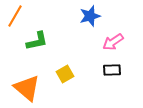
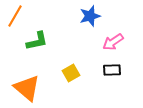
yellow square: moved 6 px right, 1 px up
